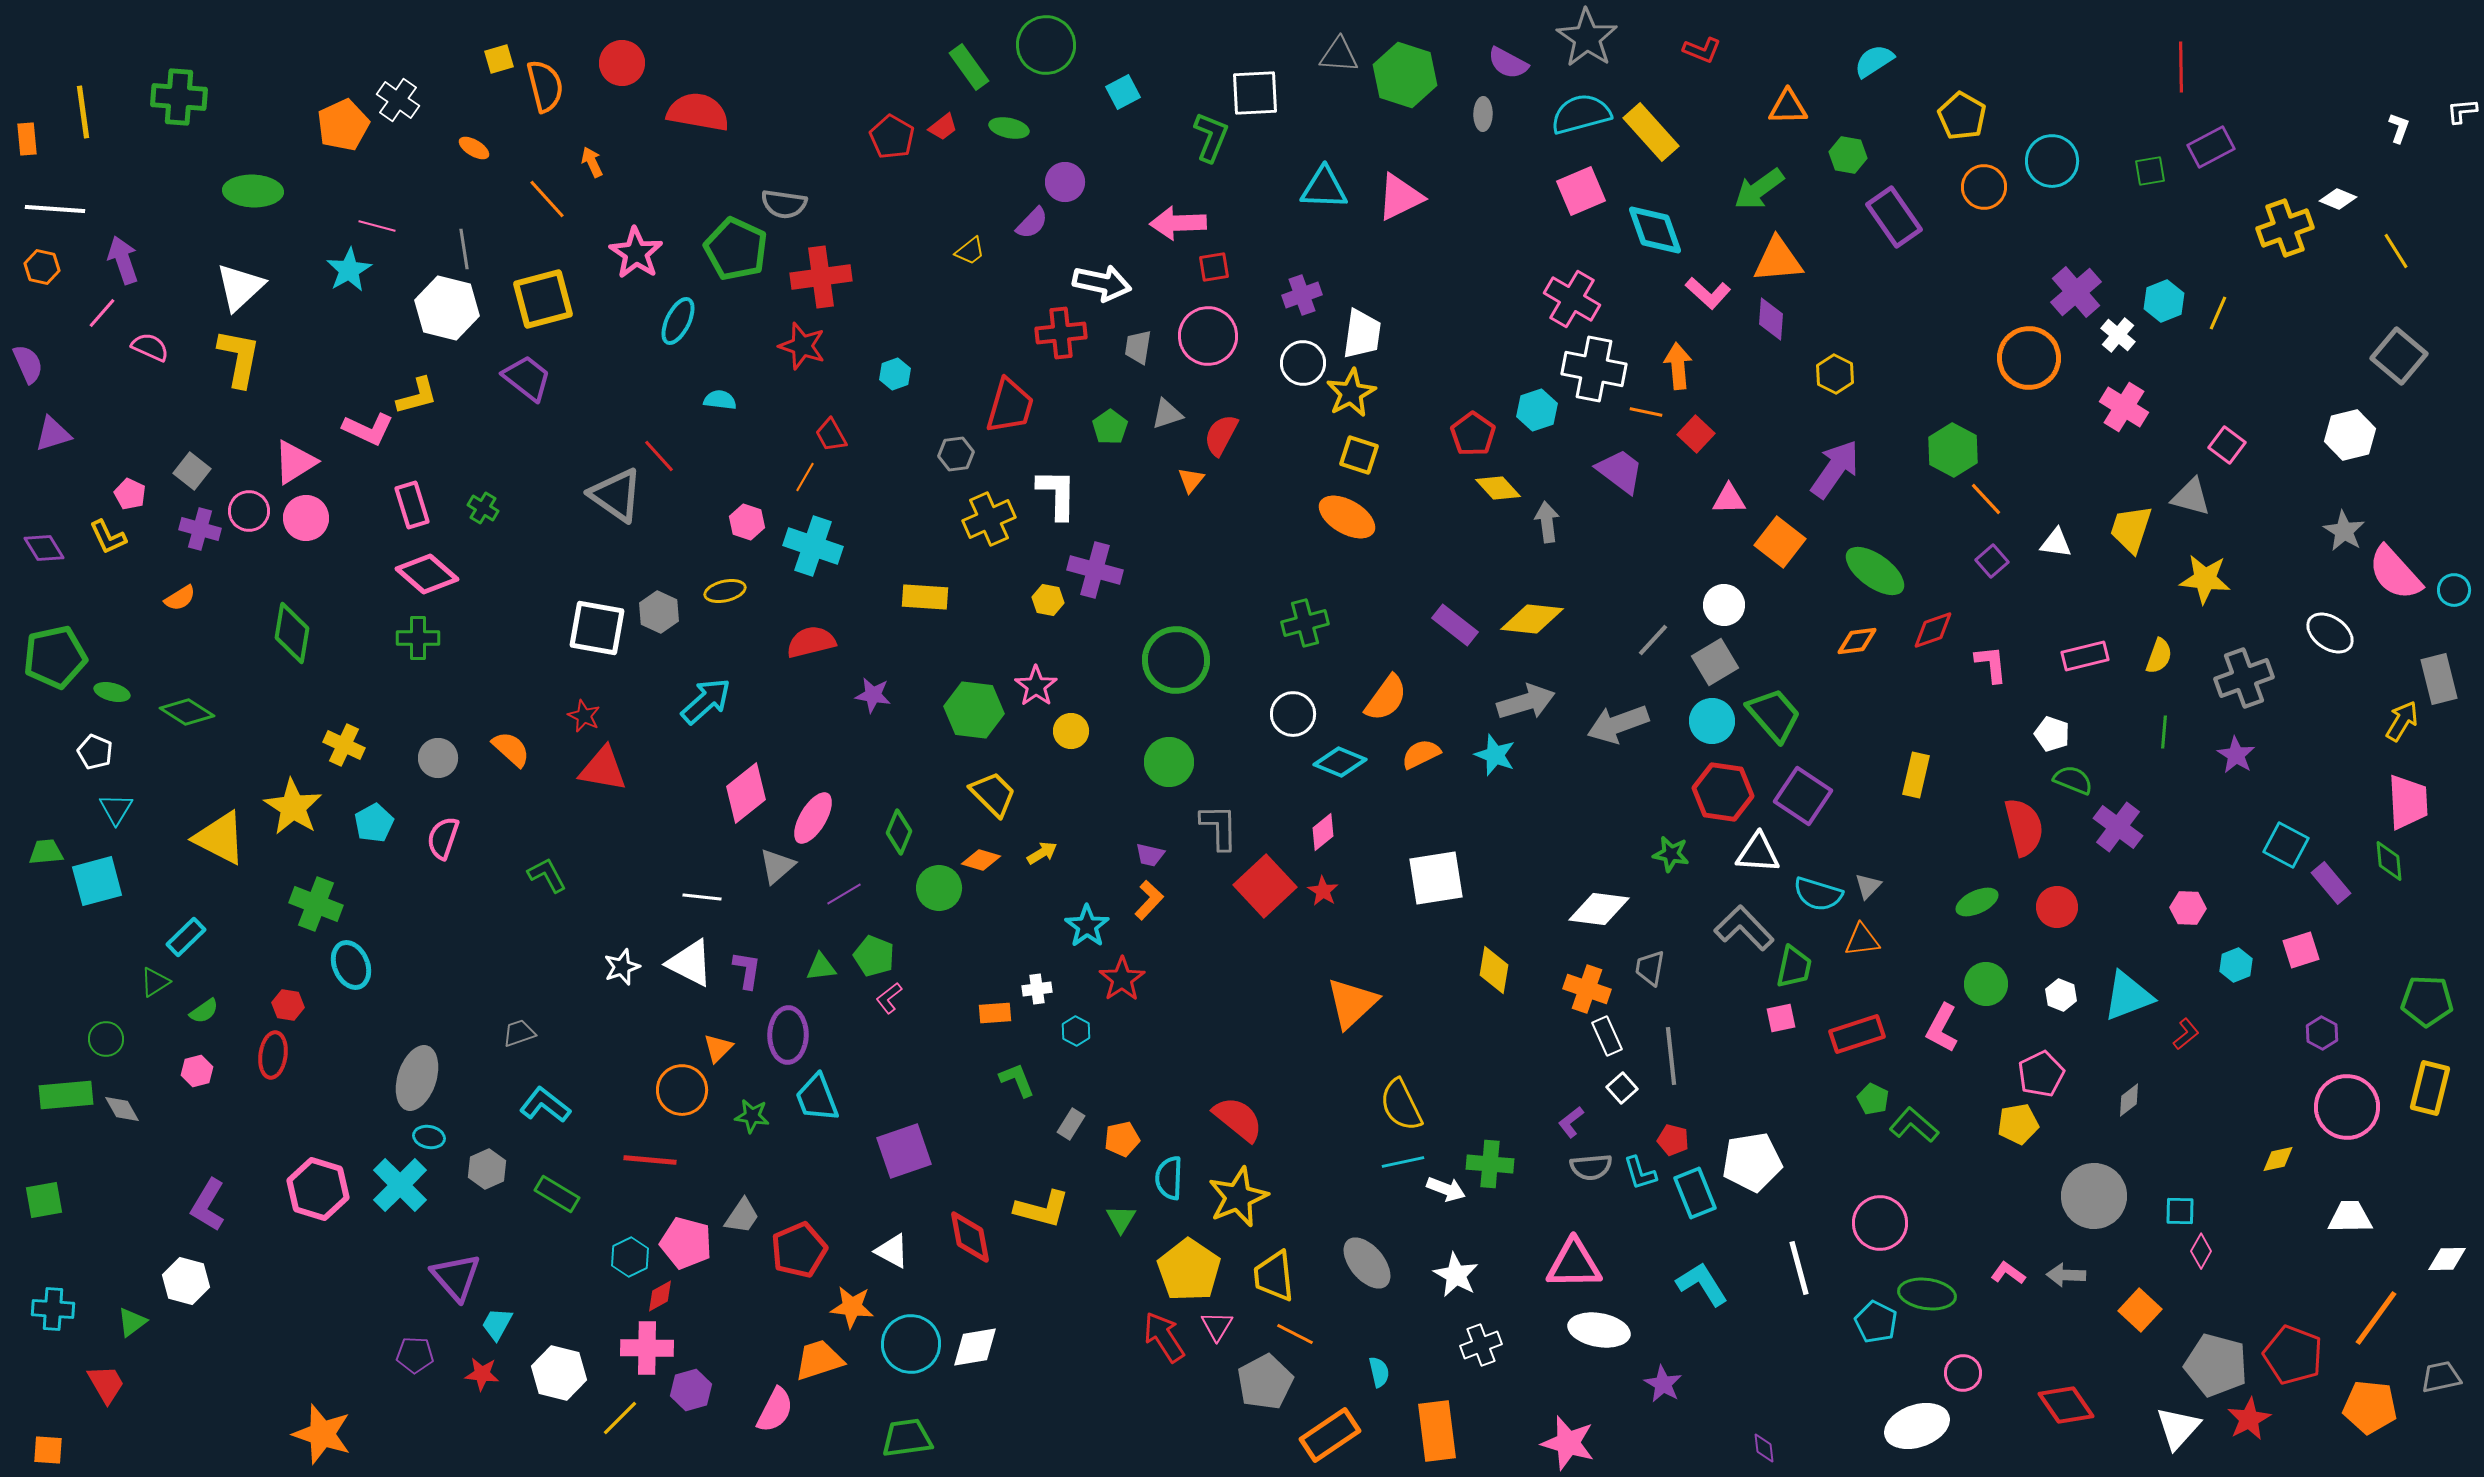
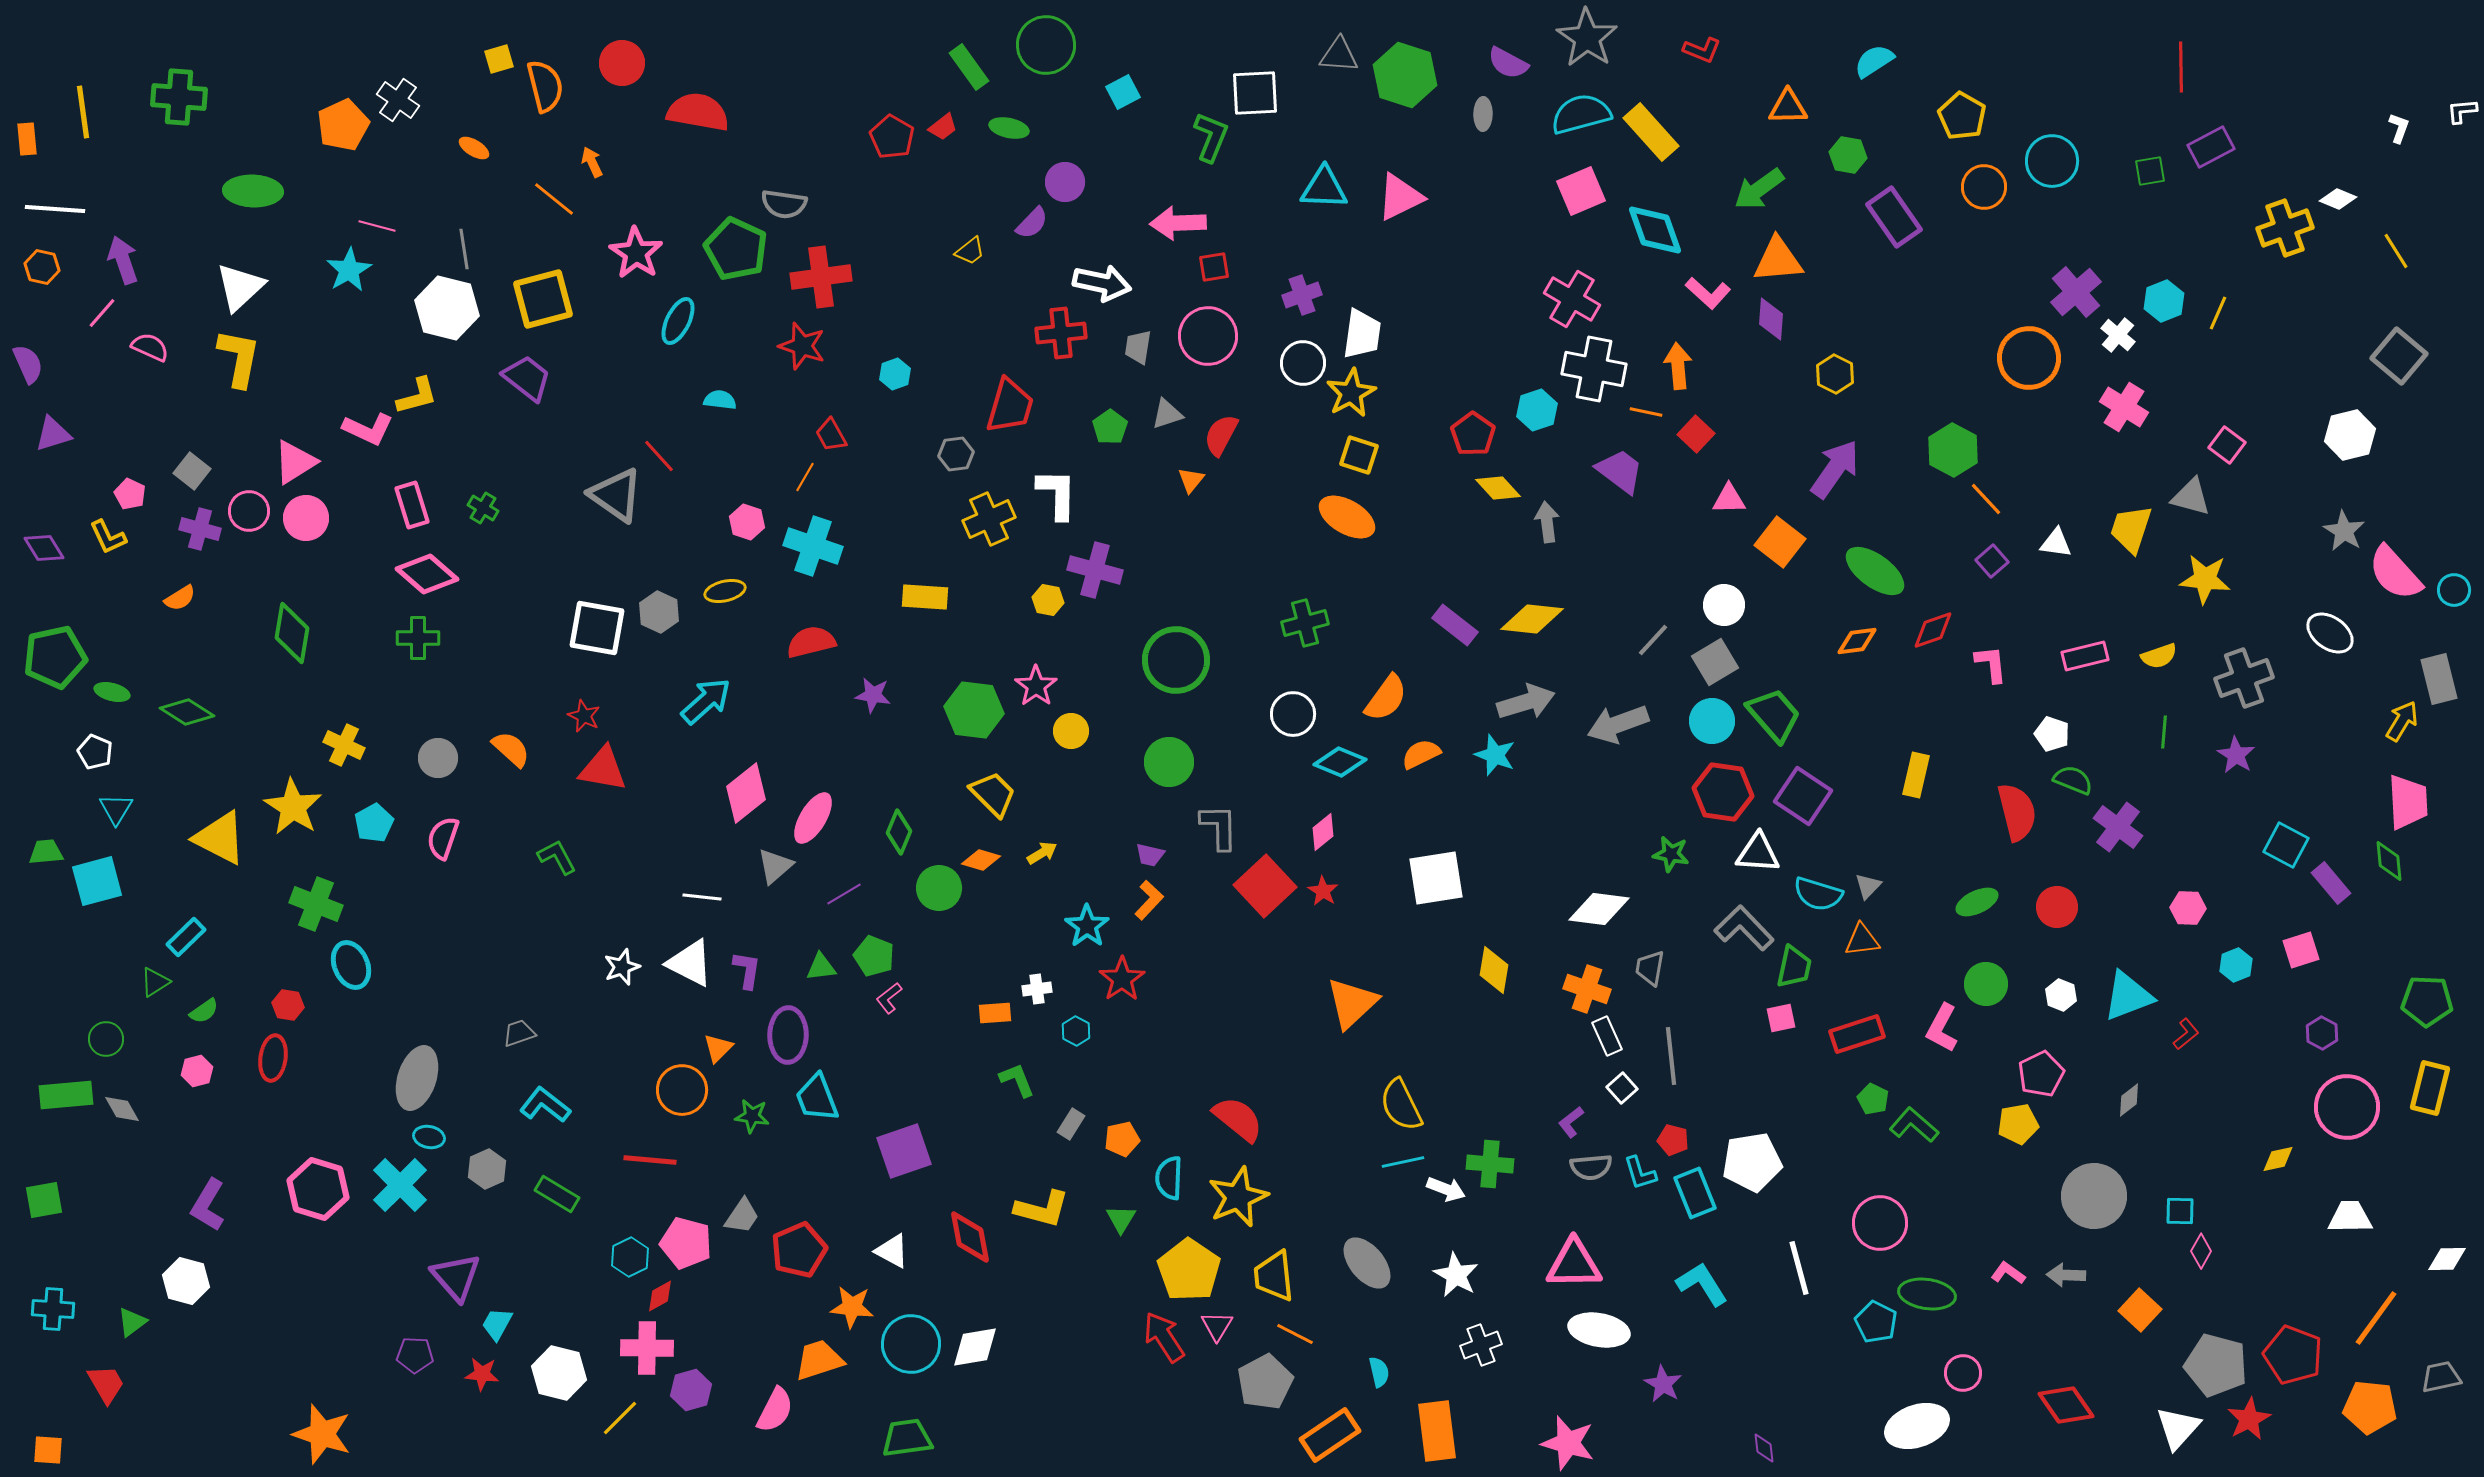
orange line at (547, 199): moved 7 px right; rotated 9 degrees counterclockwise
yellow semicircle at (2159, 656): rotated 51 degrees clockwise
red semicircle at (2024, 827): moved 7 px left, 15 px up
gray triangle at (777, 866): moved 2 px left
green L-shape at (547, 875): moved 10 px right, 18 px up
red ellipse at (273, 1055): moved 3 px down
